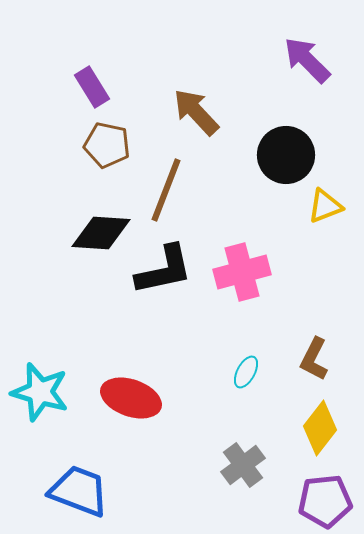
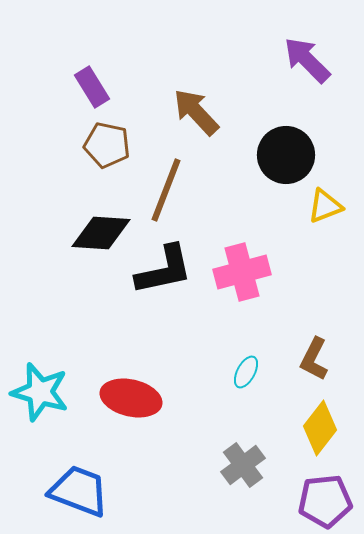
red ellipse: rotated 6 degrees counterclockwise
